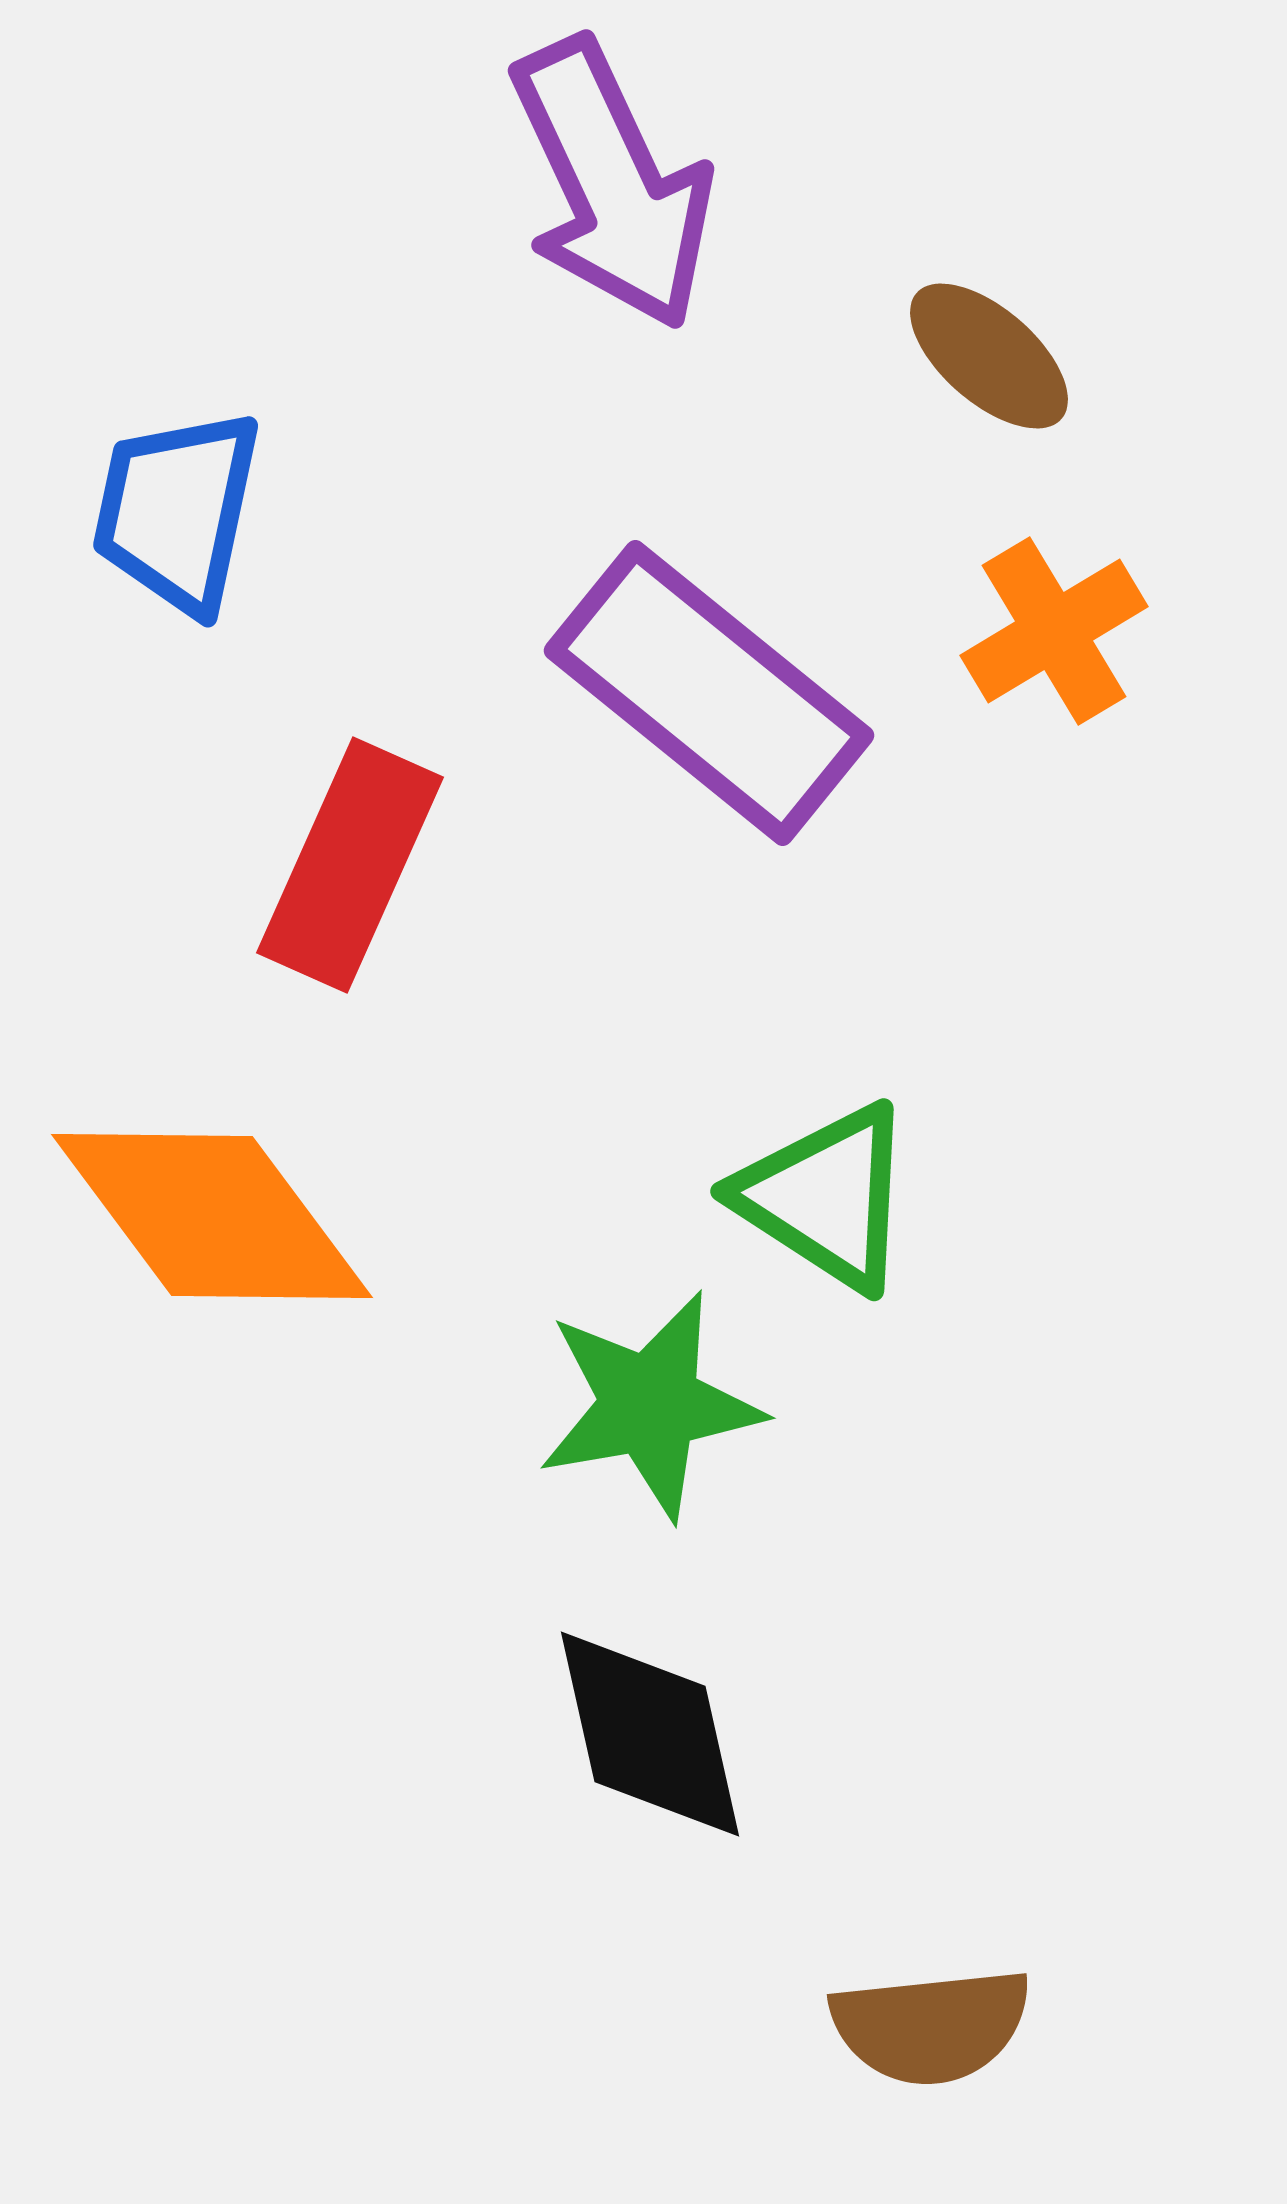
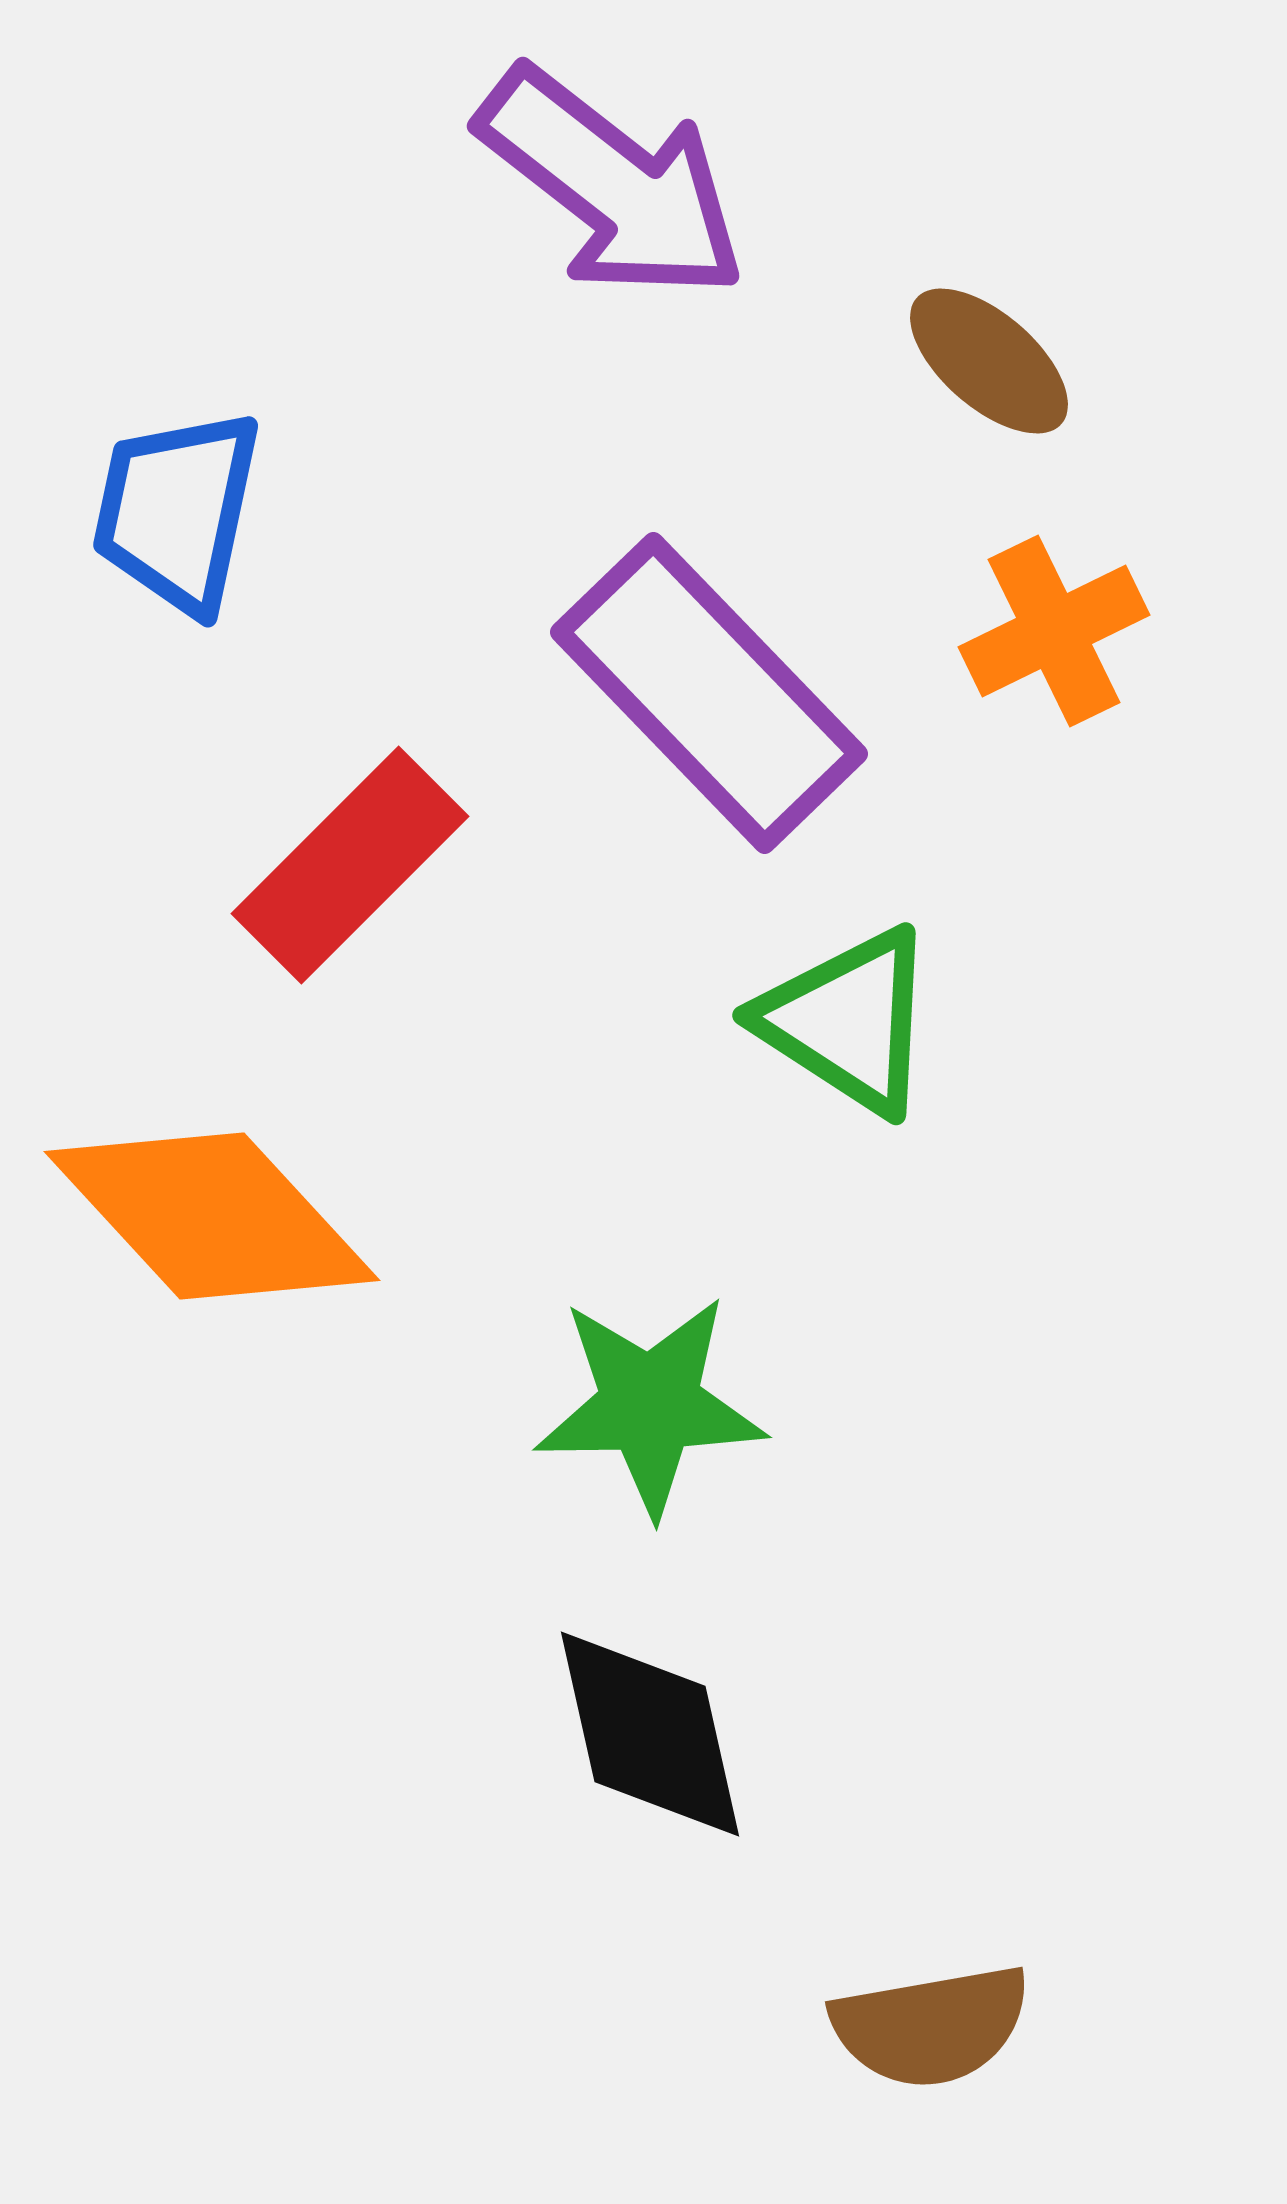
purple arrow: rotated 27 degrees counterclockwise
brown ellipse: moved 5 px down
orange cross: rotated 5 degrees clockwise
purple rectangle: rotated 7 degrees clockwise
red rectangle: rotated 21 degrees clockwise
green triangle: moved 22 px right, 176 px up
orange diamond: rotated 6 degrees counterclockwise
green star: rotated 9 degrees clockwise
brown semicircle: rotated 4 degrees counterclockwise
